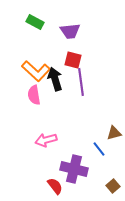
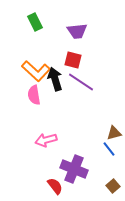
green rectangle: rotated 36 degrees clockwise
purple trapezoid: moved 7 px right
purple line: rotated 48 degrees counterclockwise
blue line: moved 10 px right
purple cross: rotated 8 degrees clockwise
